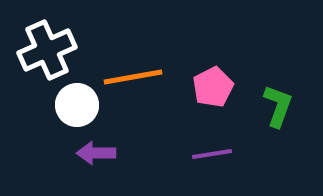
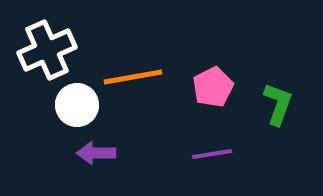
green L-shape: moved 2 px up
